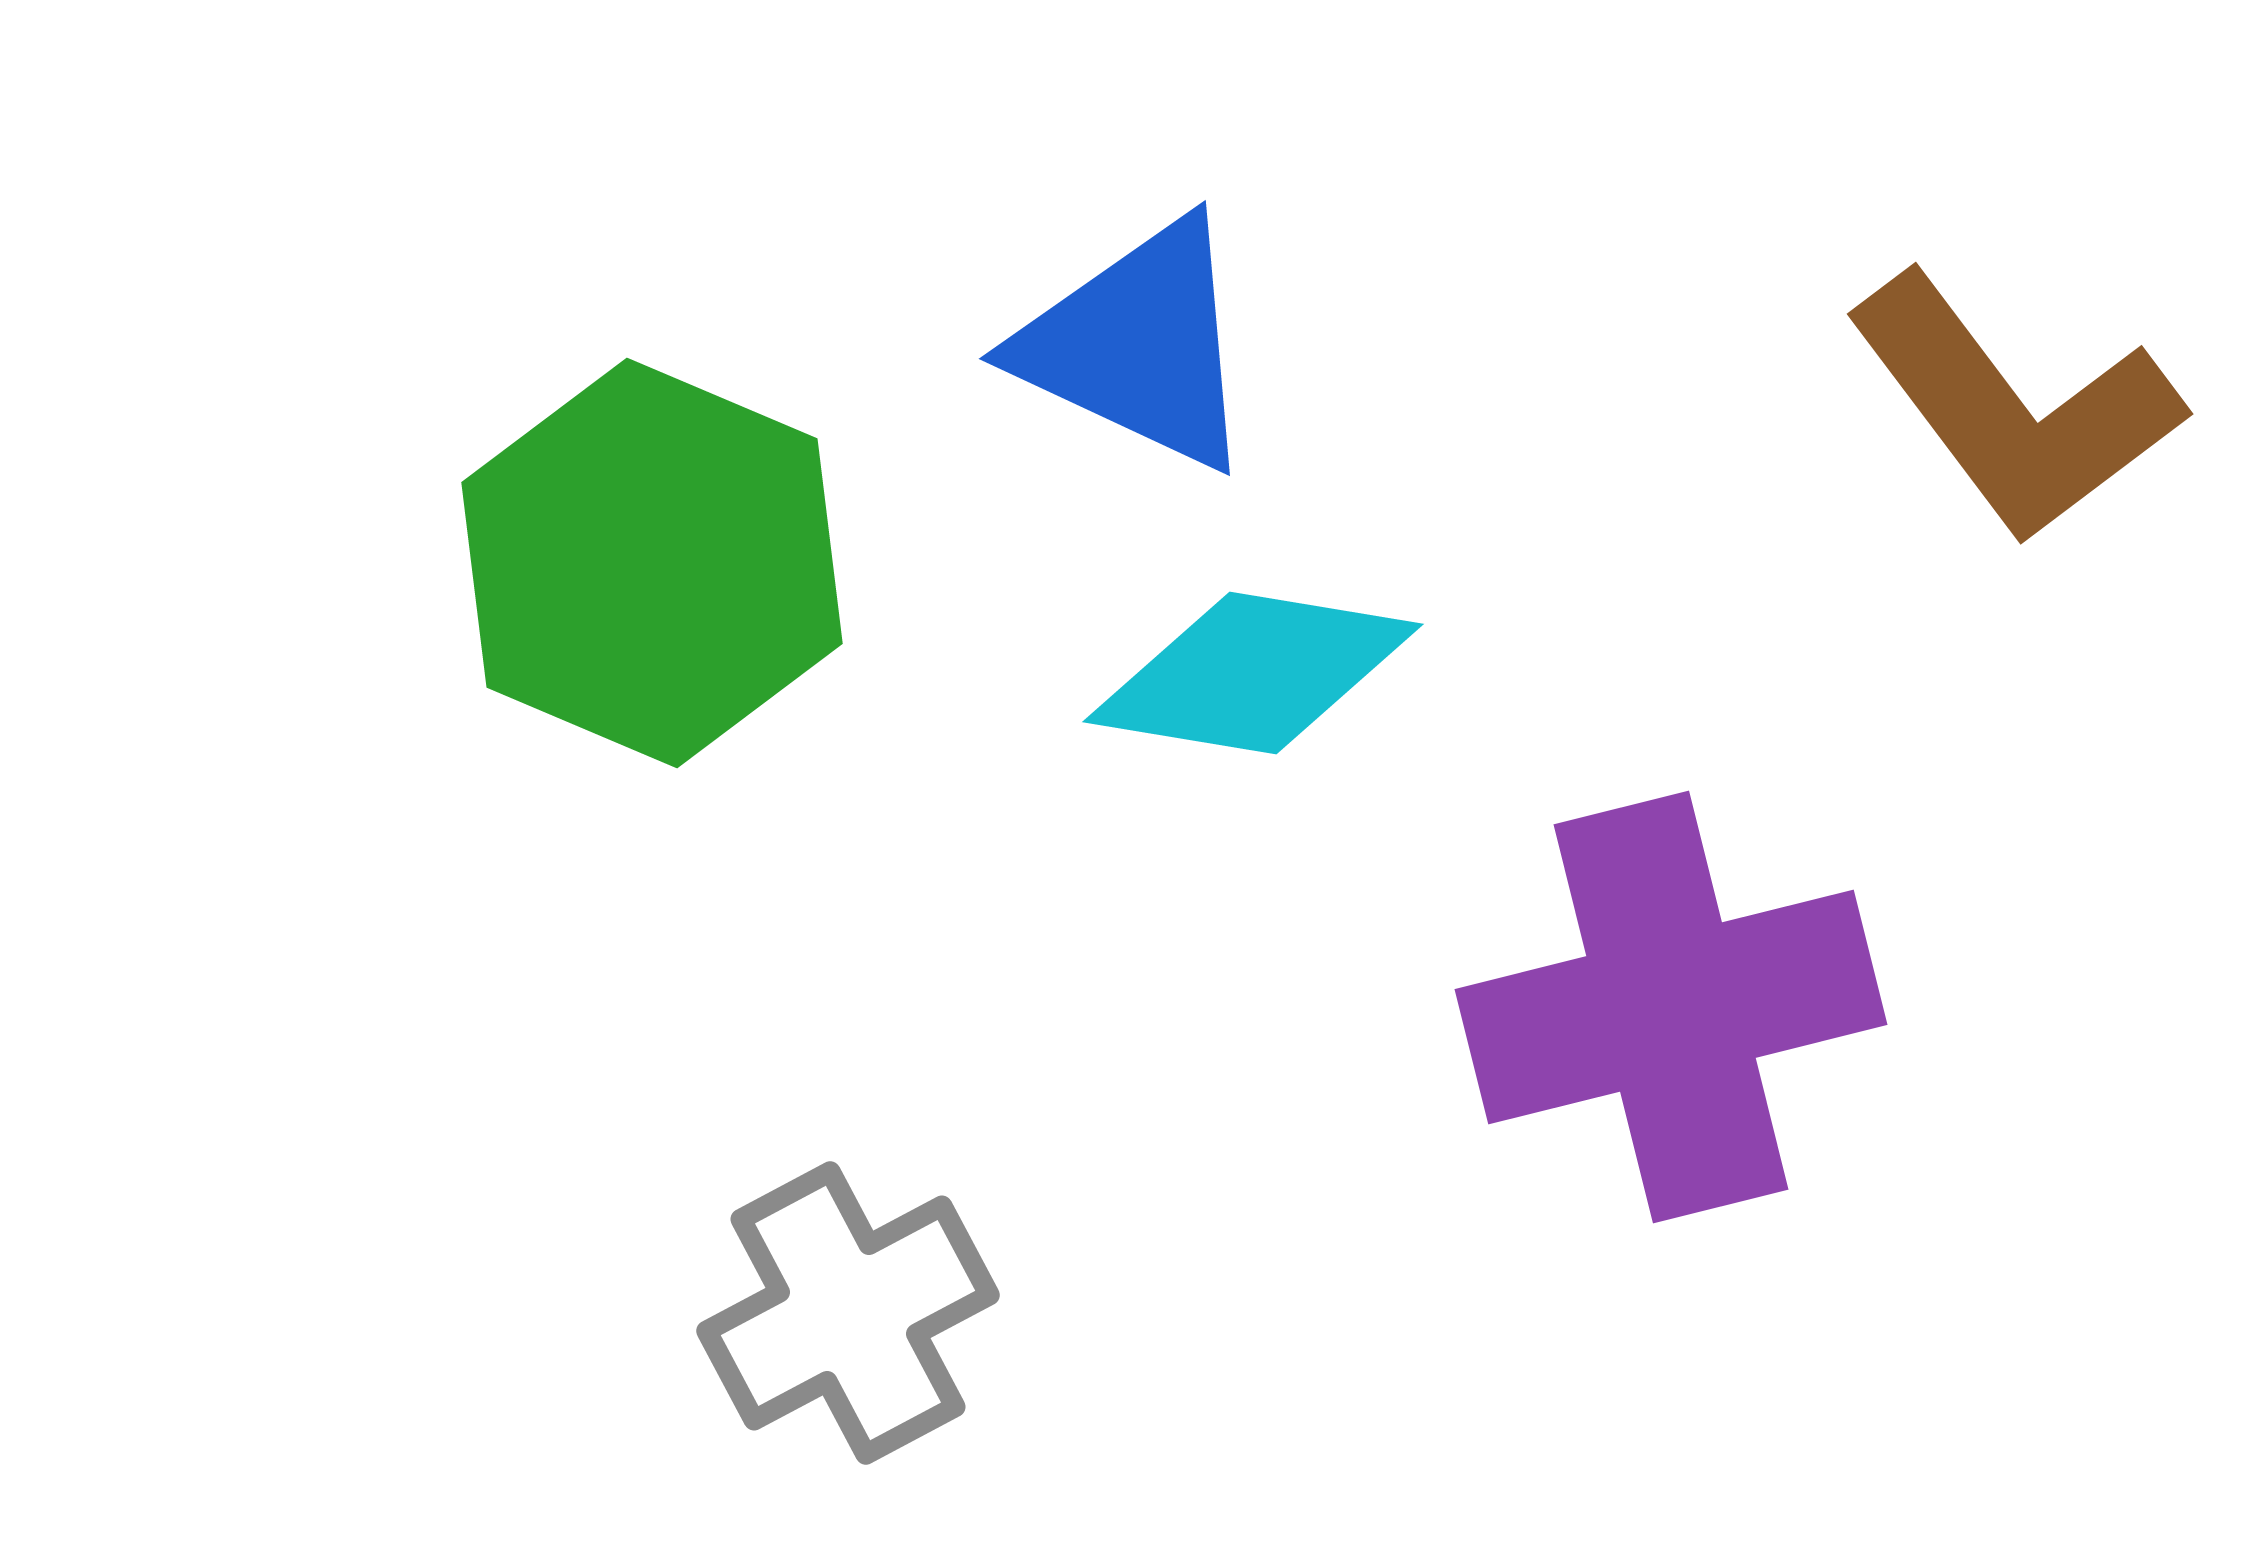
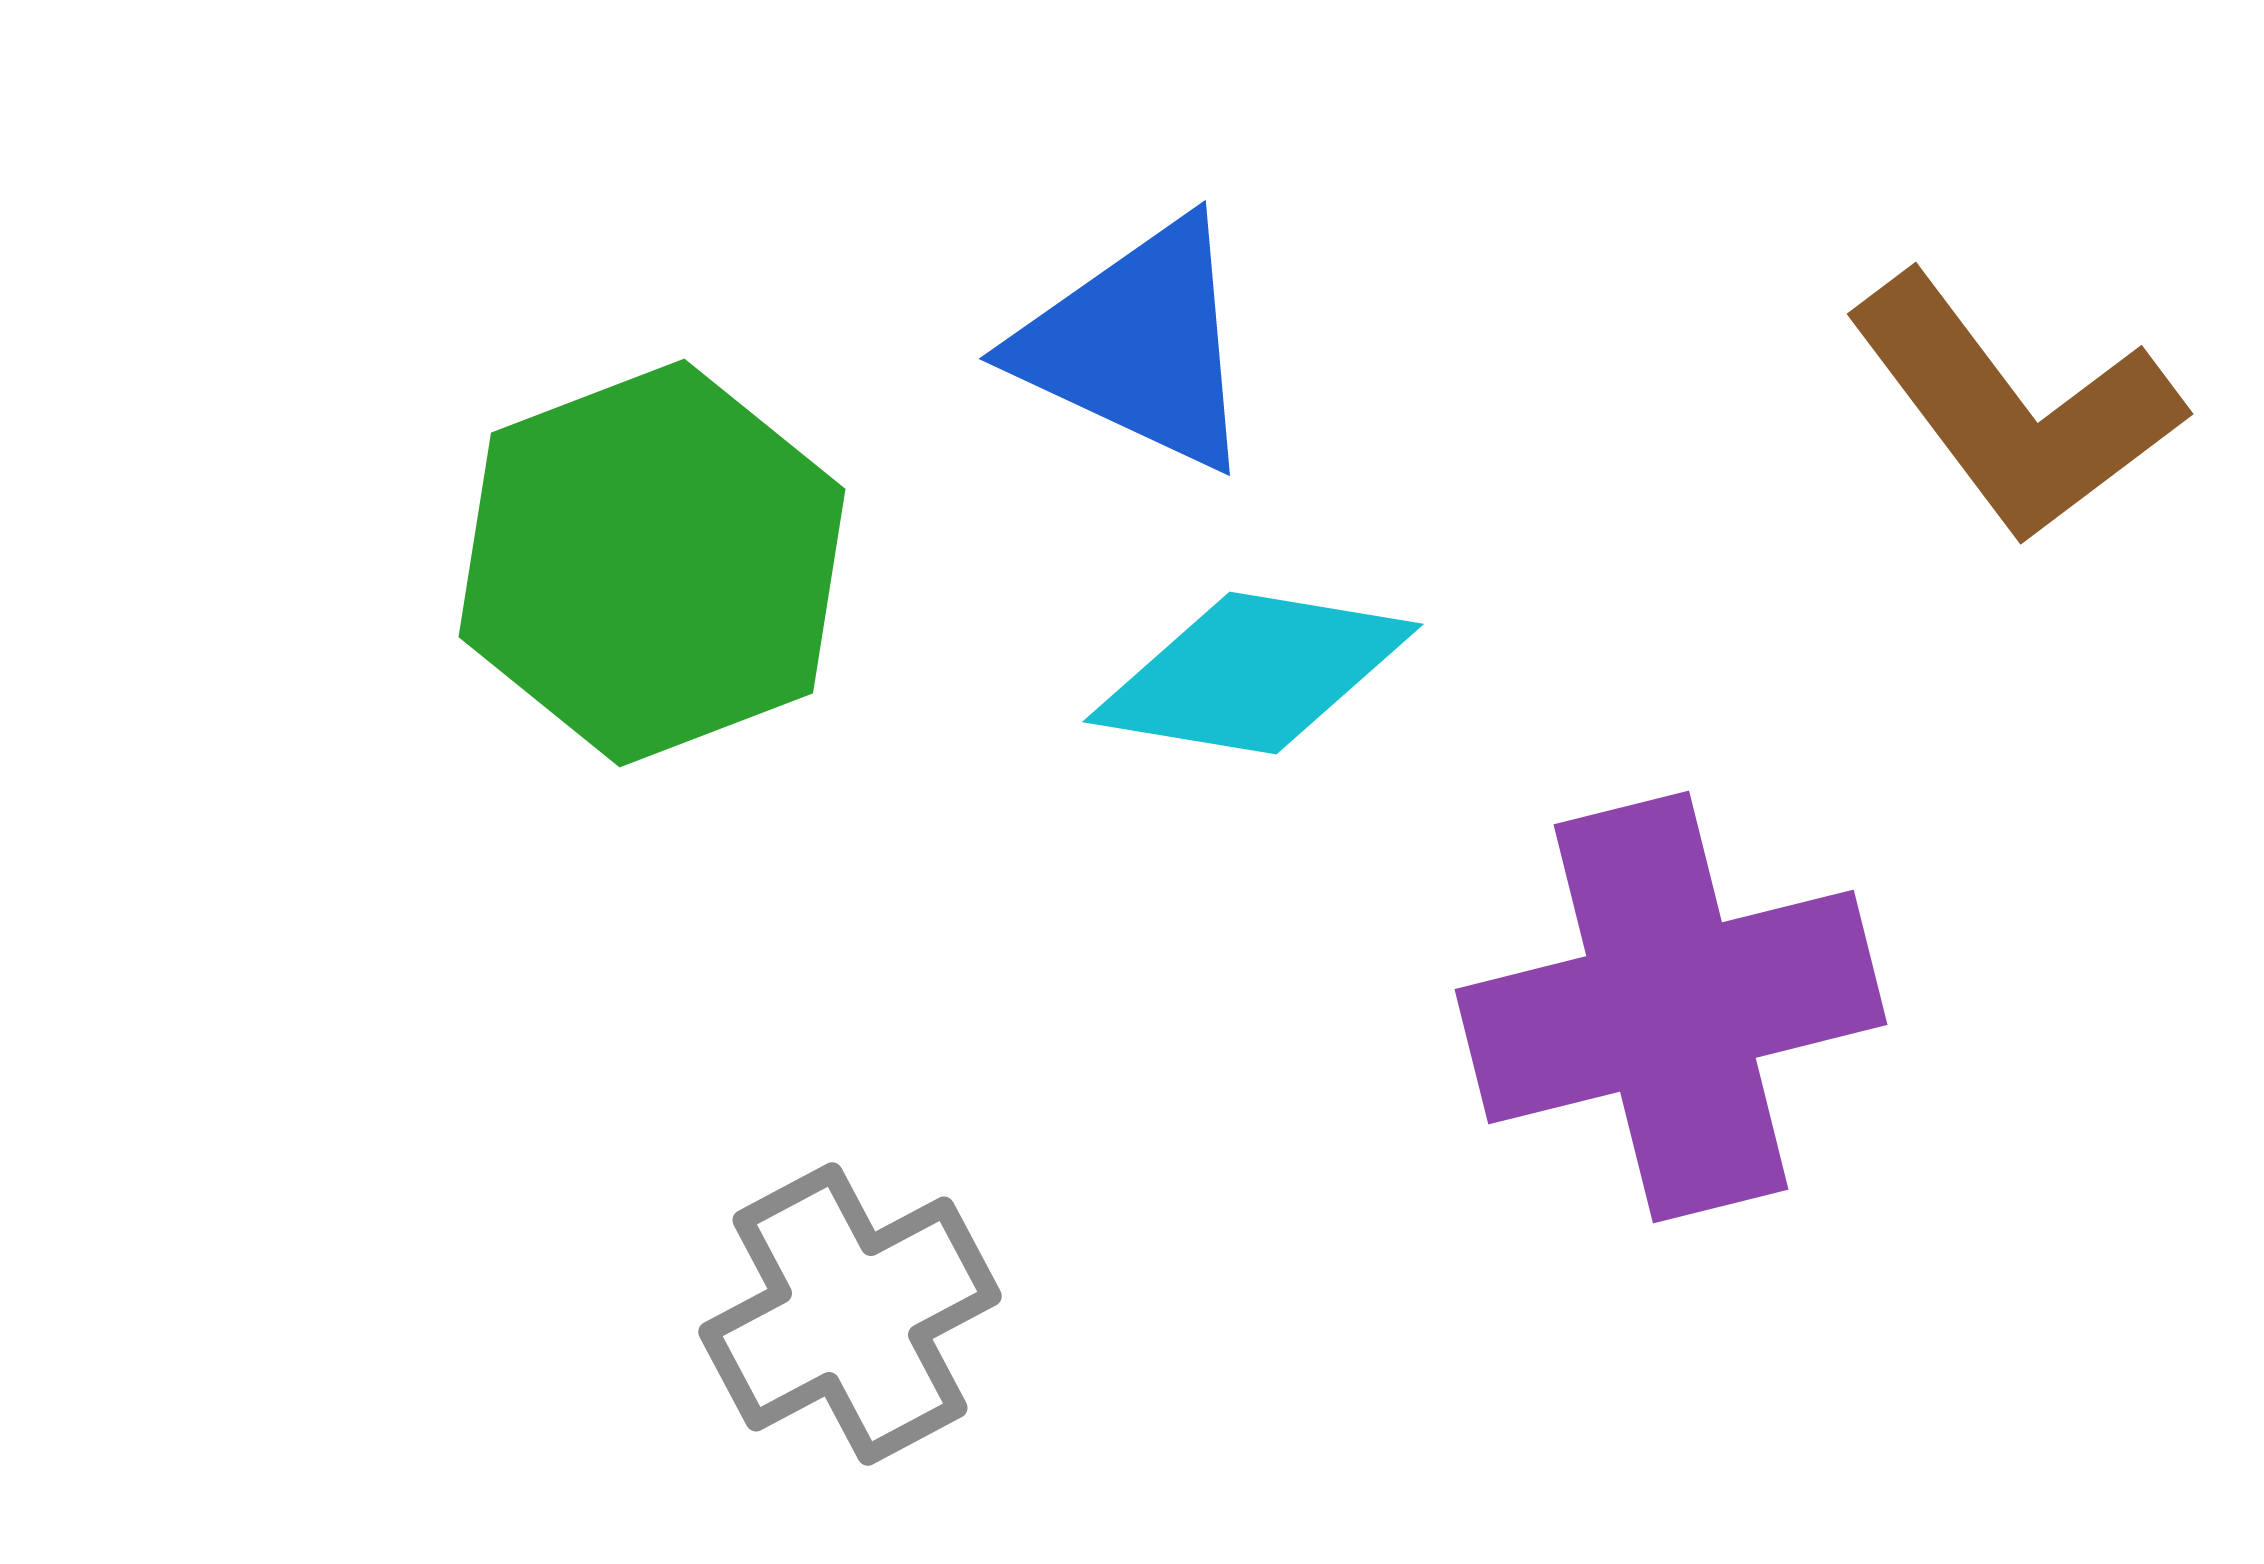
green hexagon: rotated 16 degrees clockwise
gray cross: moved 2 px right, 1 px down
